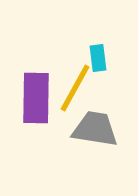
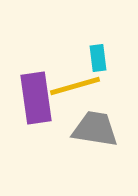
yellow line: moved 2 px up; rotated 45 degrees clockwise
purple rectangle: rotated 9 degrees counterclockwise
